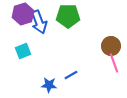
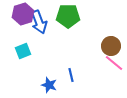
pink line: rotated 30 degrees counterclockwise
blue line: rotated 72 degrees counterclockwise
blue star: rotated 14 degrees clockwise
